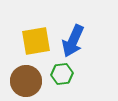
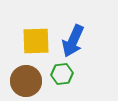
yellow square: rotated 8 degrees clockwise
